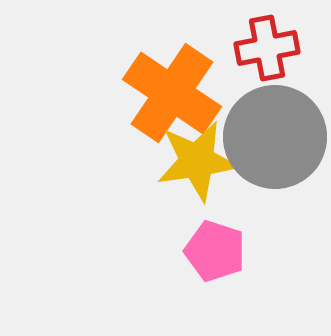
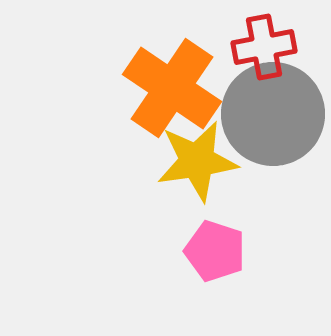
red cross: moved 3 px left, 1 px up
orange cross: moved 5 px up
gray circle: moved 2 px left, 23 px up
